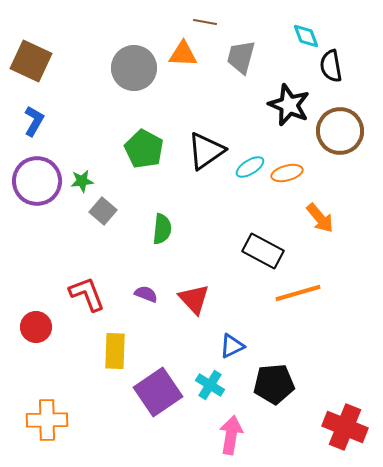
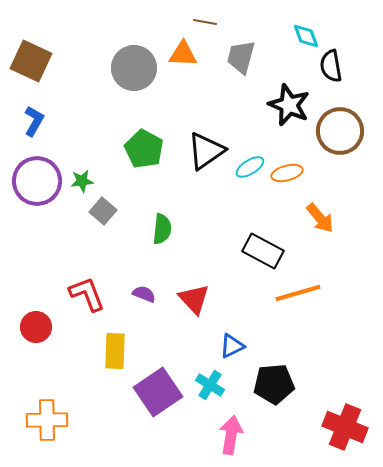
purple semicircle: moved 2 px left
